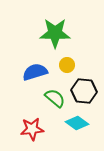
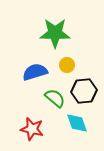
black hexagon: rotated 10 degrees counterclockwise
cyan diamond: rotated 35 degrees clockwise
red star: rotated 20 degrees clockwise
